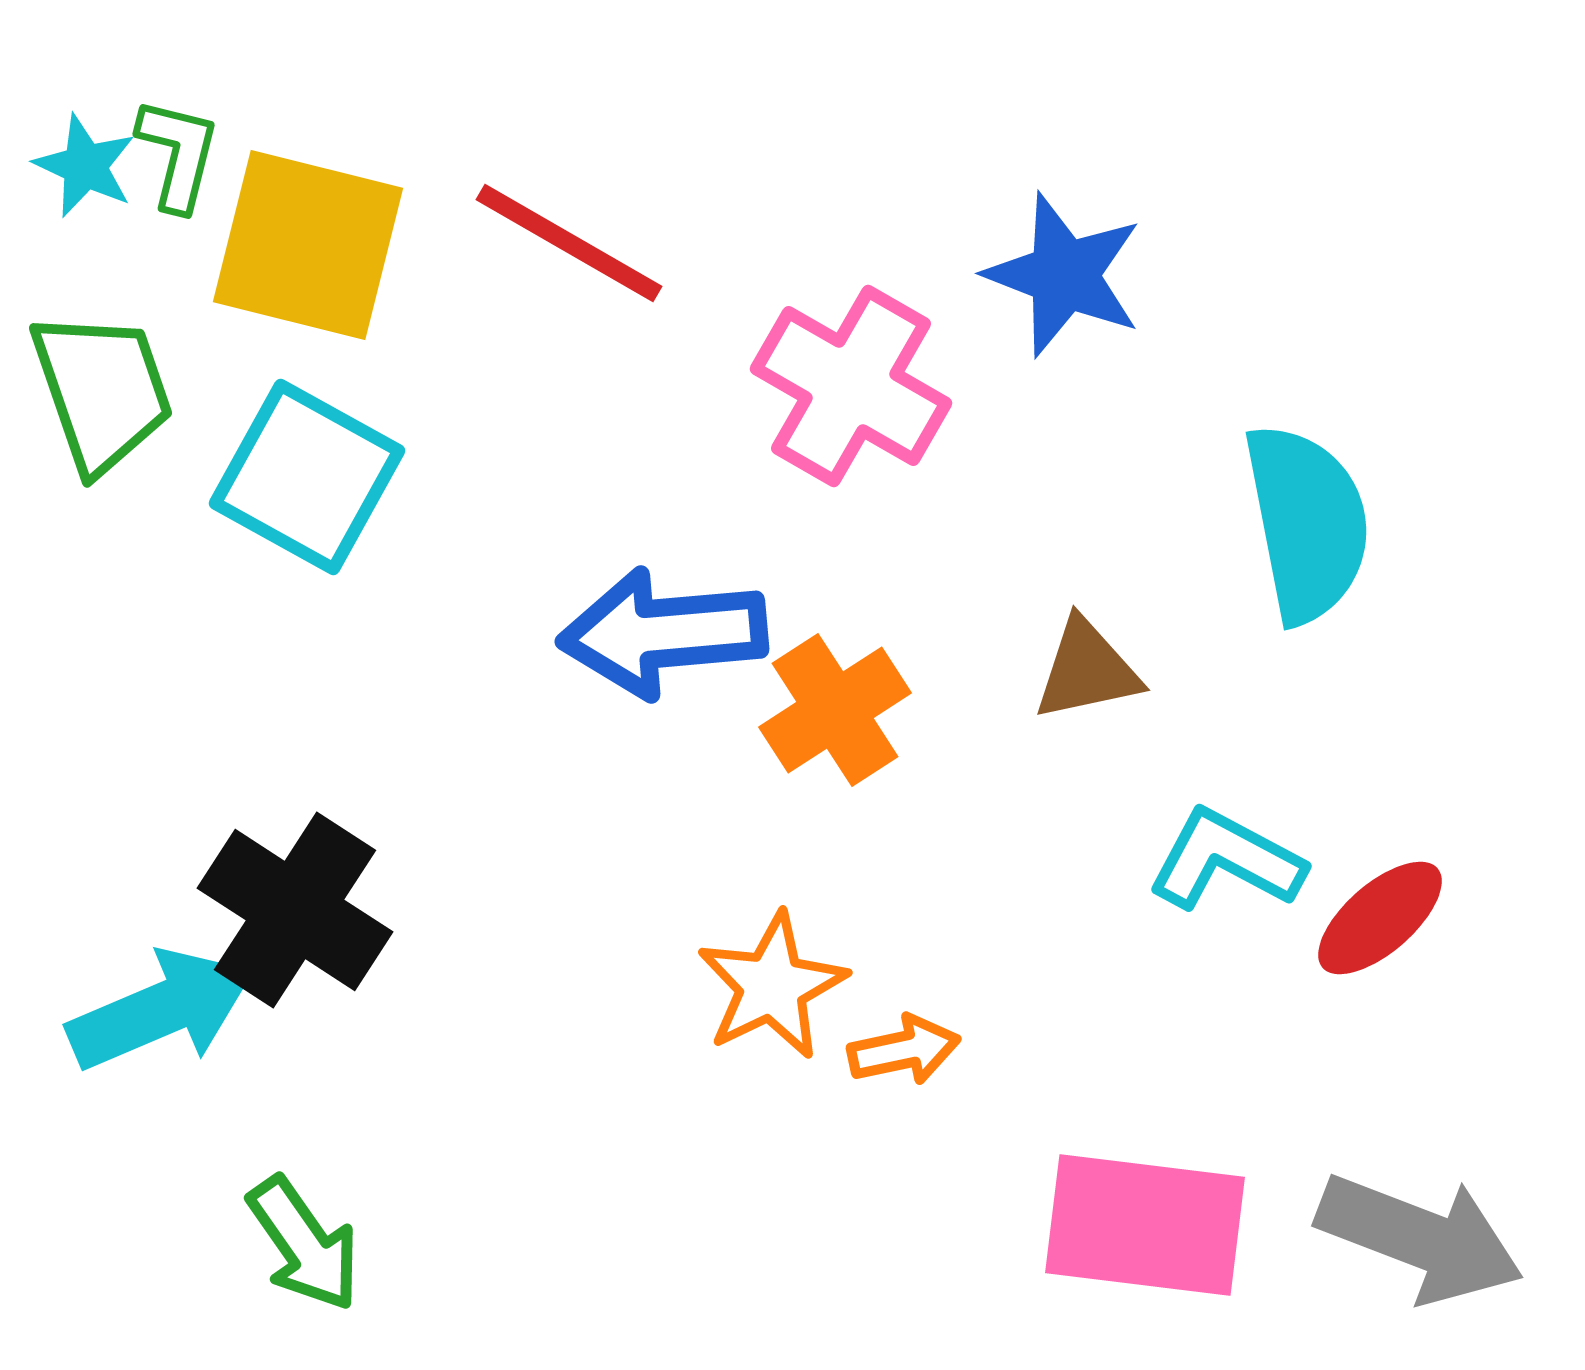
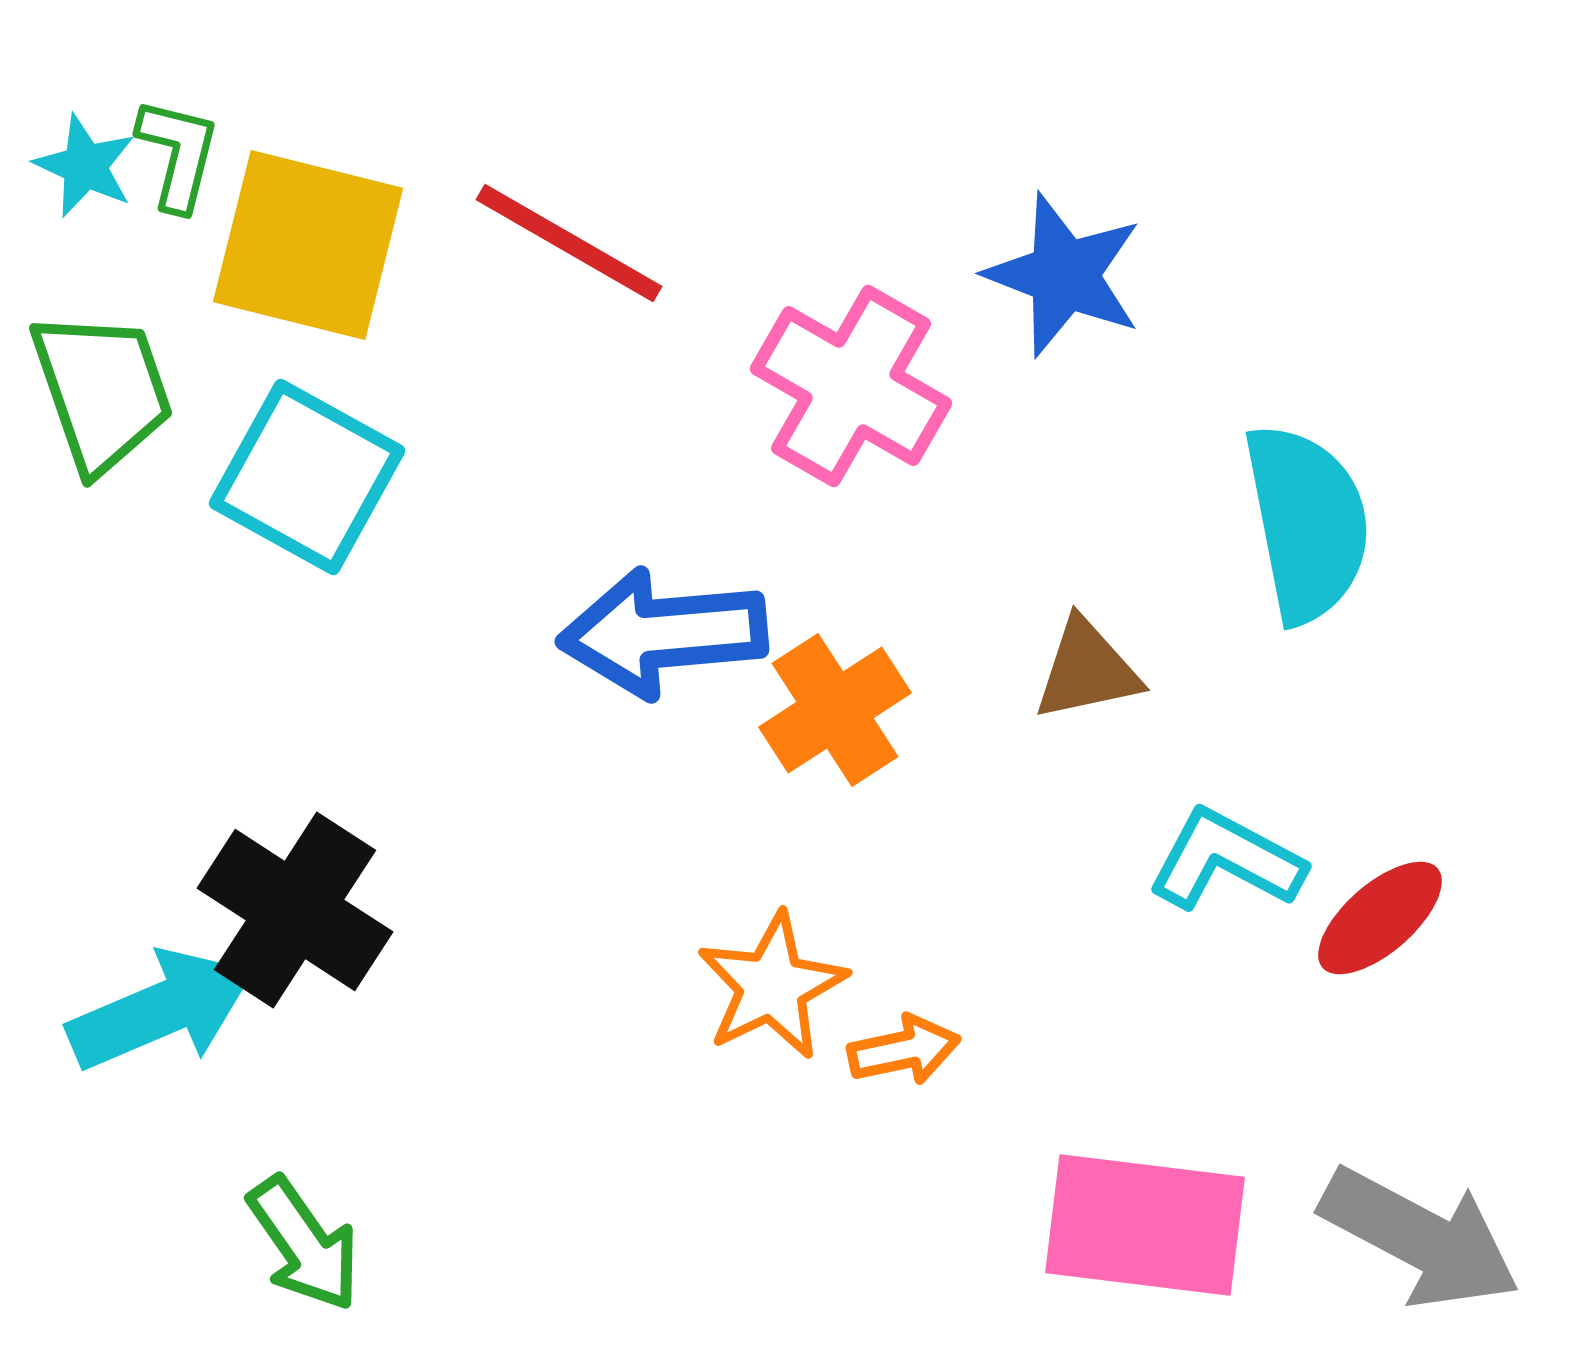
gray arrow: rotated 7 degrees clockwise
